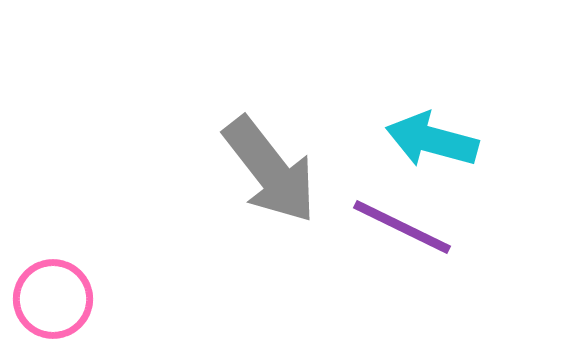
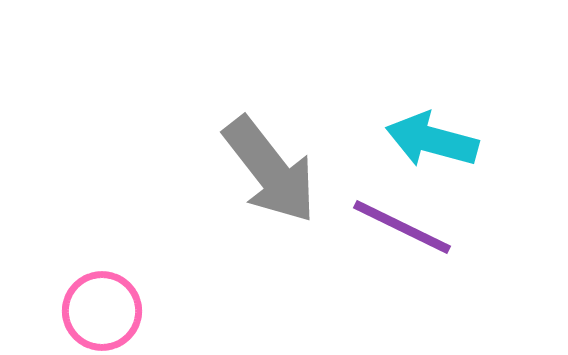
pink circle: moved 49 px right, 12 px down
